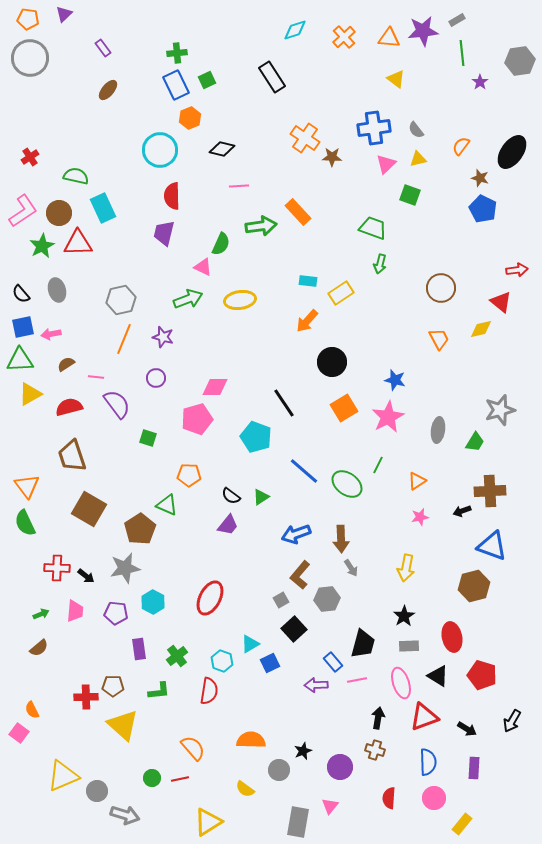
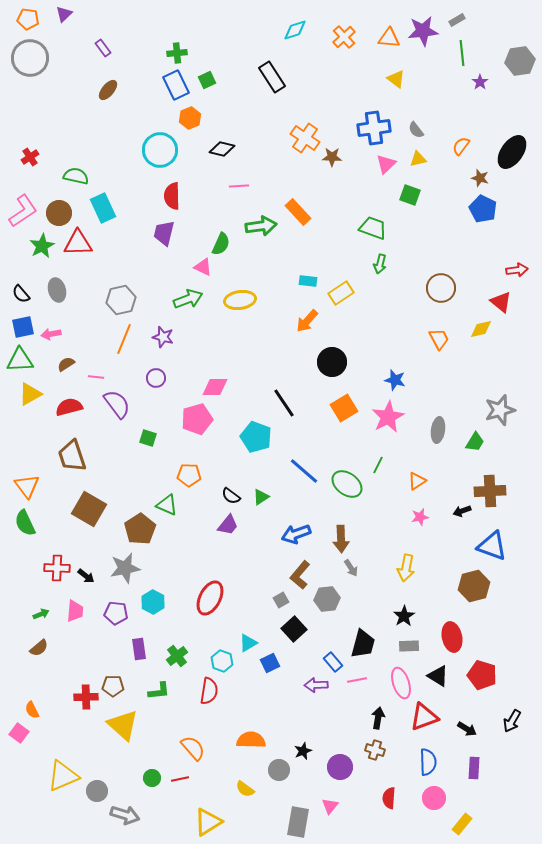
cyan triangle at (250, 644): moved 2 px left, 1 px up
